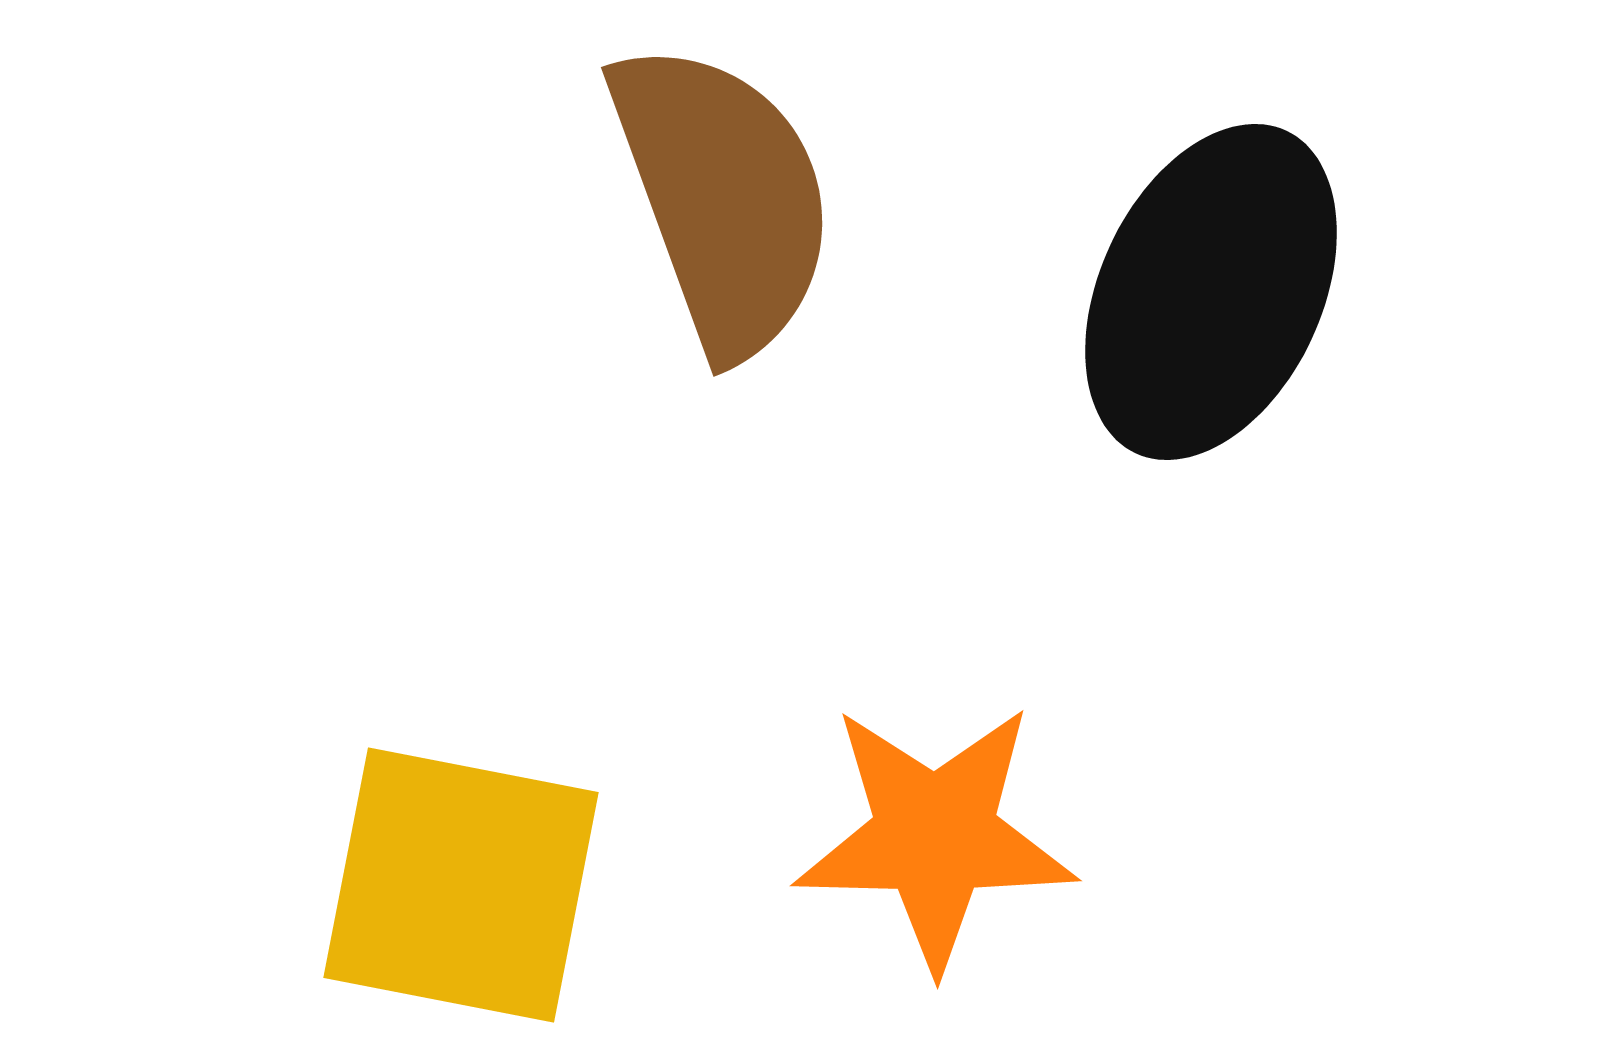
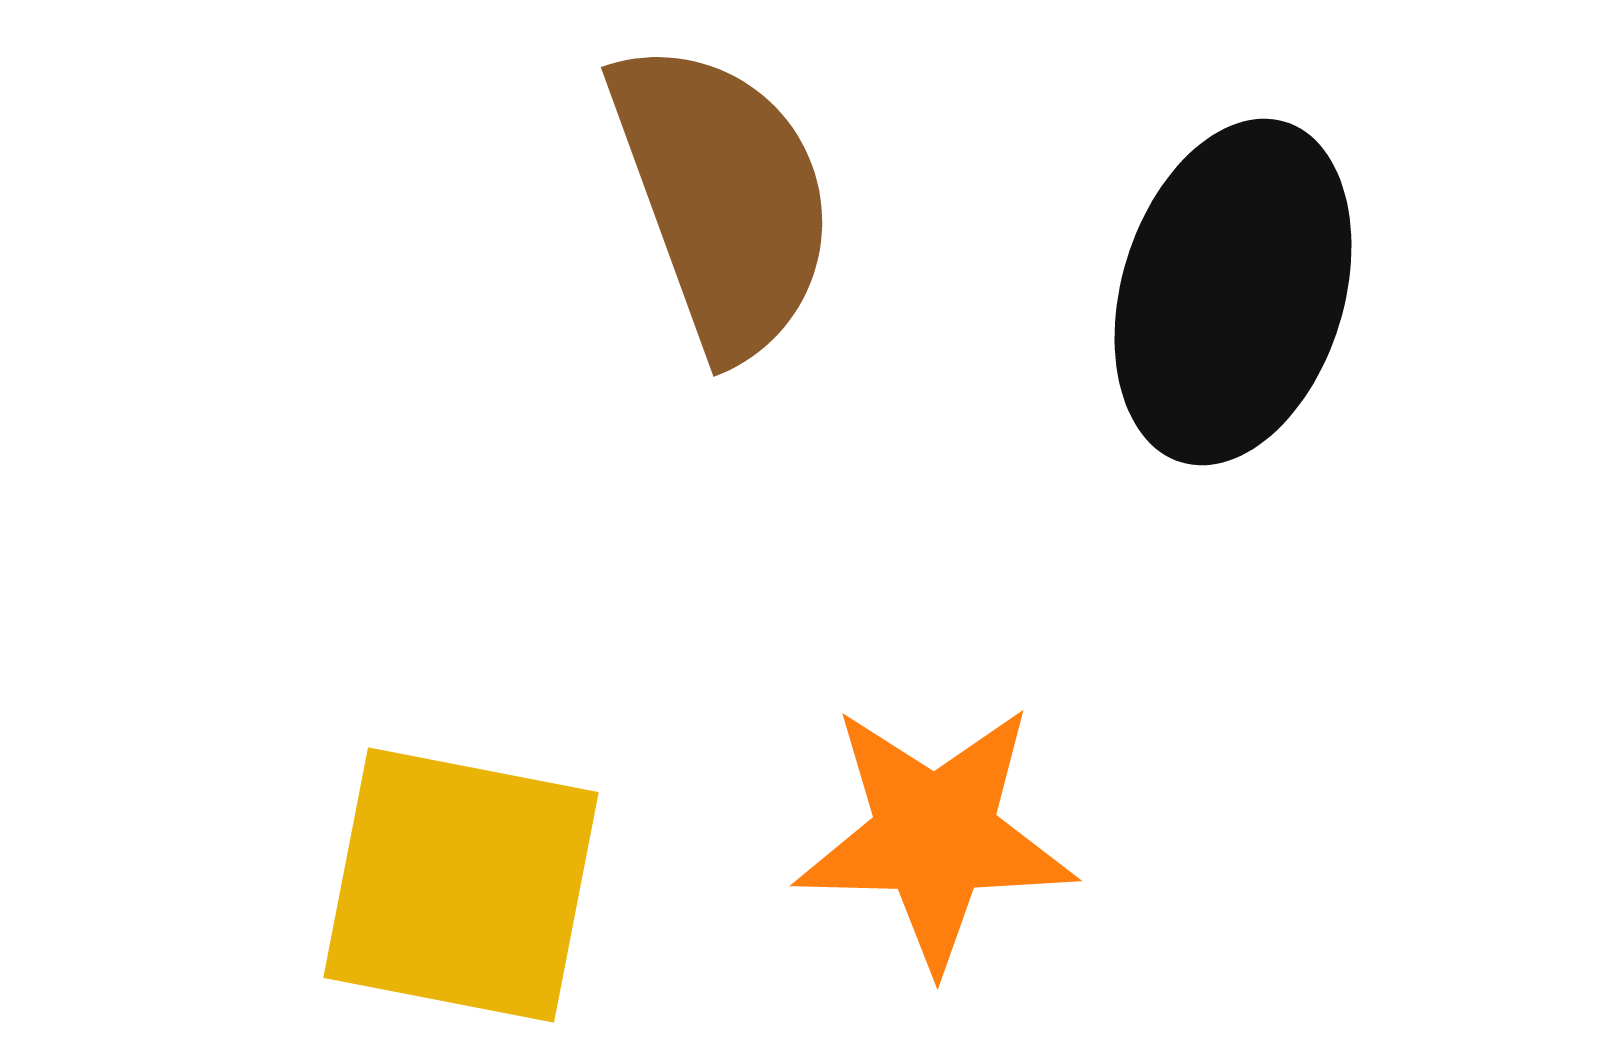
black ellipse: moved 22 px right; rotated 8 degrees counterclockwise
